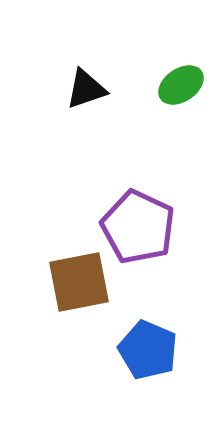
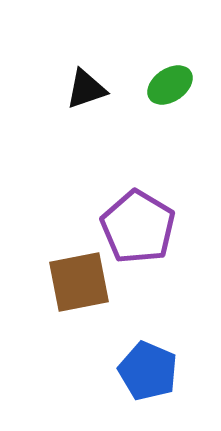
green ellipse: moved 11 px left
purple pentagon: rotated 6 degrees clockwise
blue pentagon: moved 21 px down
